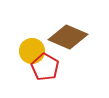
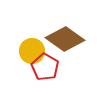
brown diamond: moved 3 px left, 2 px down; rotated 12 degrees clockwise
